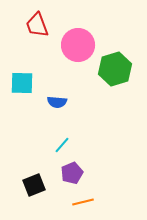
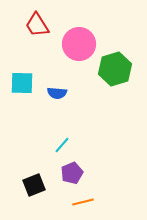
red trapezoid: rotated 12 degrees counterclockwise
pink circle: moved 1 px right, 1 px up
blue semicircle: moved 9 px up
